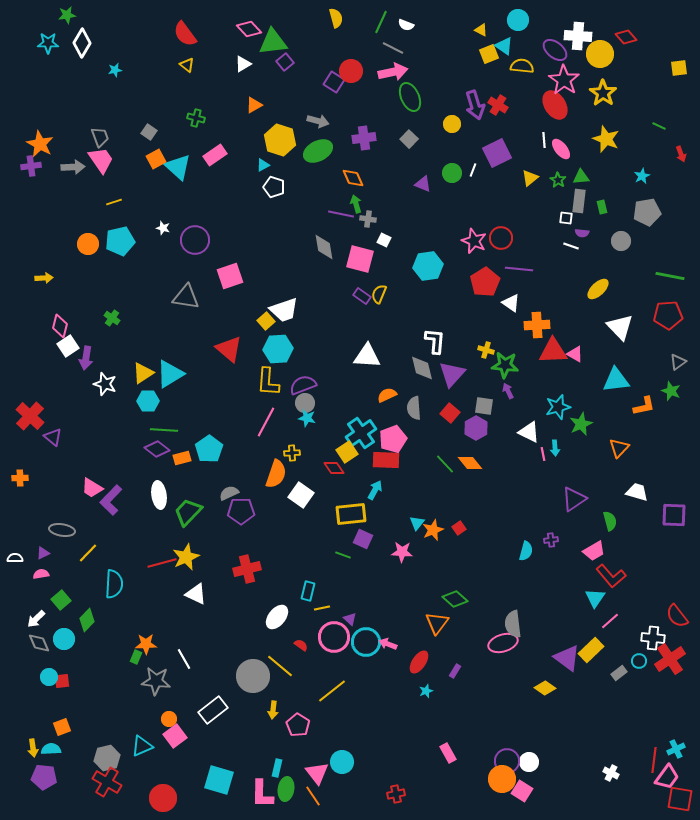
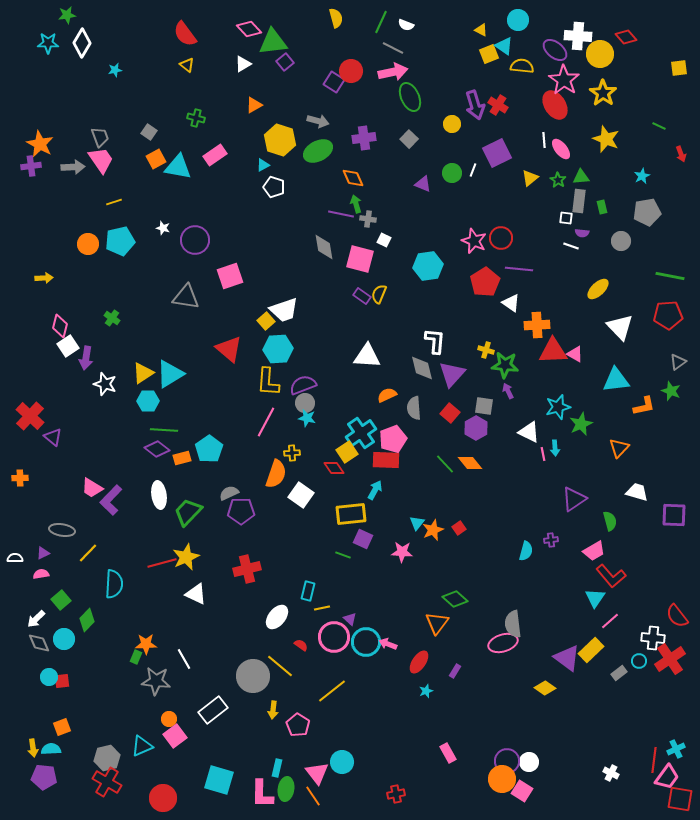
cyan triangle at (178, 167): rotated 32 degrees counterclockwise
